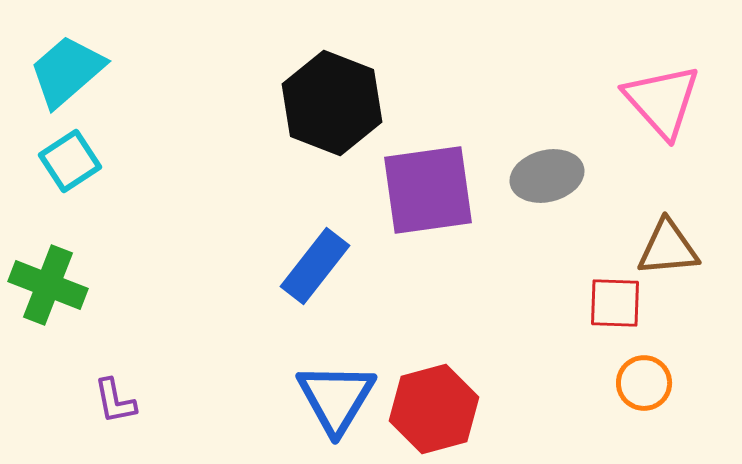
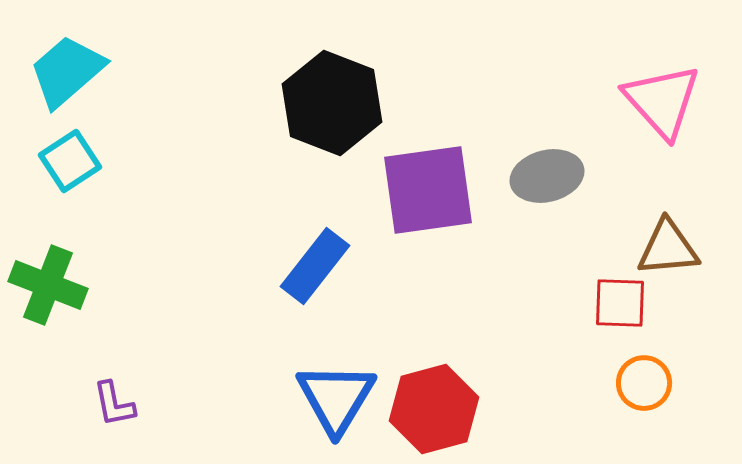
red square: moved 5 px right
purple L-shape: moved 1 px left, 3 px down
